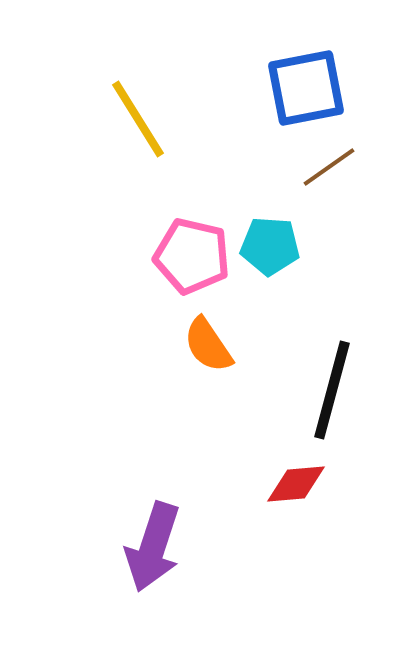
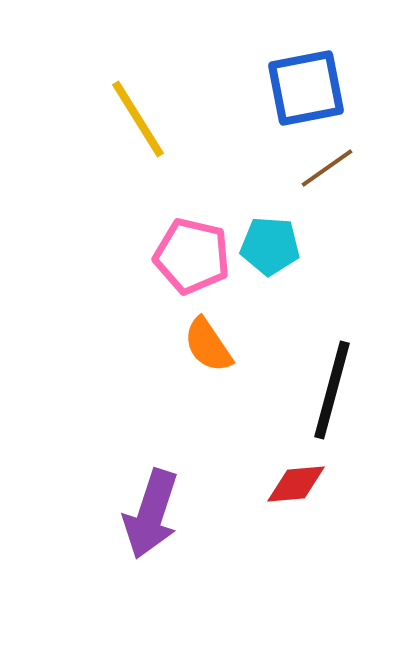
brown line: moved 2 px left, 1 px down
purple arrow: moved 2 px left, 33 px up
